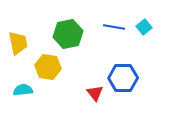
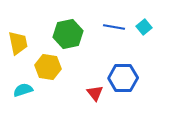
cyan semicircle: rotated 12 degrees counterclockwise
